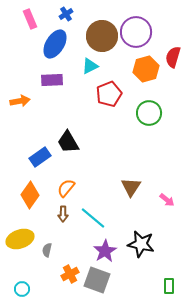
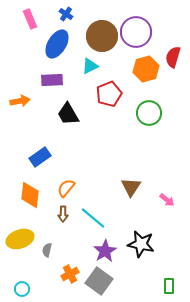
blue cross: rotated 24 degrees counterclockwise
blue ellipse: moved 2 px right
black trapezoid: moved 28 px up
orange diamond: rotated 28 degrees counterclockwise
gray square: moved 2 px right, 1 px down; rotated 16 degrees clockwise
